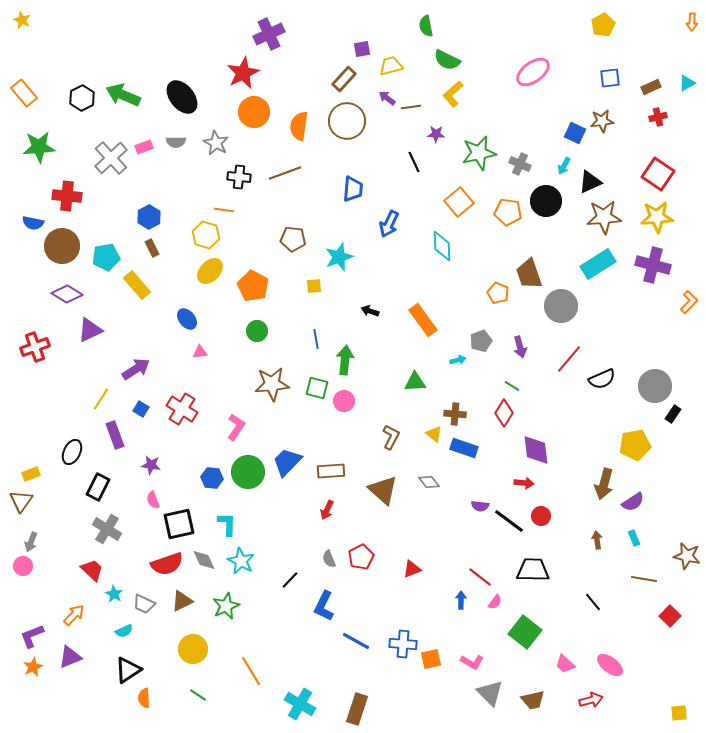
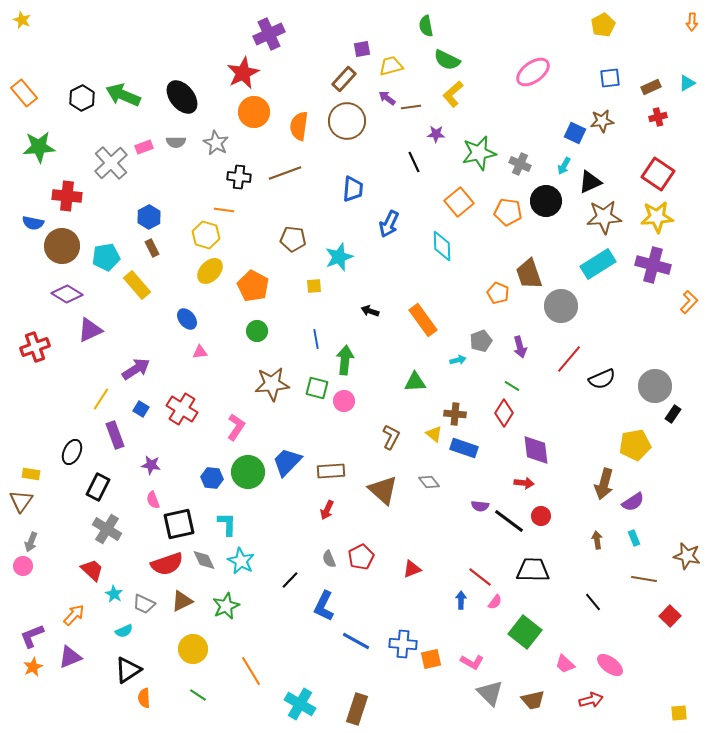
gray cross at (111, 158): moved 5 px down
yellow rectangle at (31, 474): rotated 30 degrees clockwise
